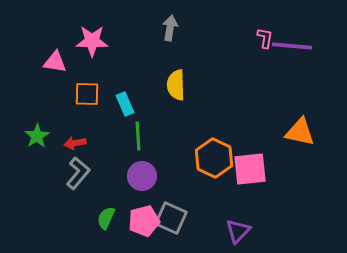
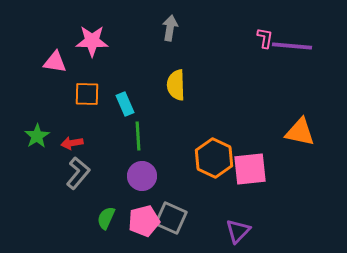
red arrow: moved 3 px left
